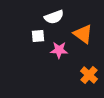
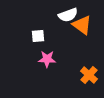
white semicircle: moved 14 px right, 2 px up
orange triangle: moved 1 px left, 9 px up
pink star: moved 12 px left, 9 px down
